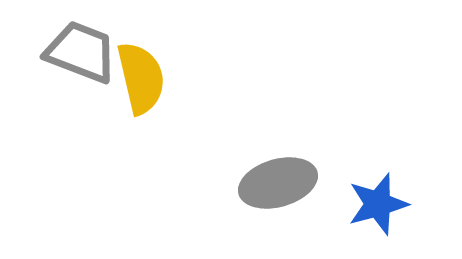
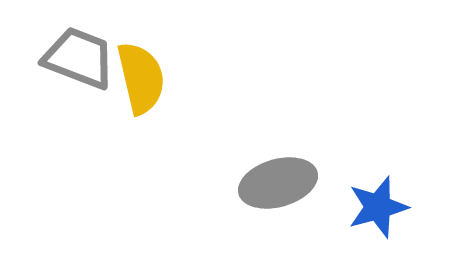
gray trapezoid: moved 2 px left, 6 px down
blue star: moved 3 px down
